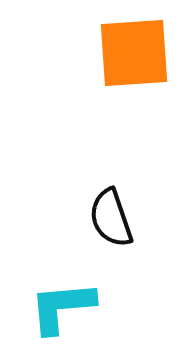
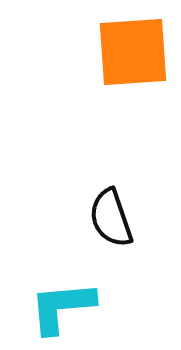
orange square: moved 1 px left, 1 px up
